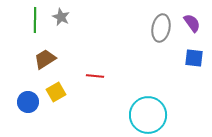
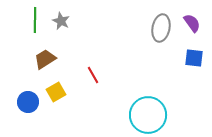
gray star: moved 4 px down
red line: moved 2 px left, 1 px up; rotated 54 degrees clockwise
